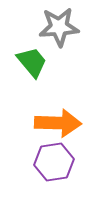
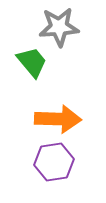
orange arrow: moved 4 px up
